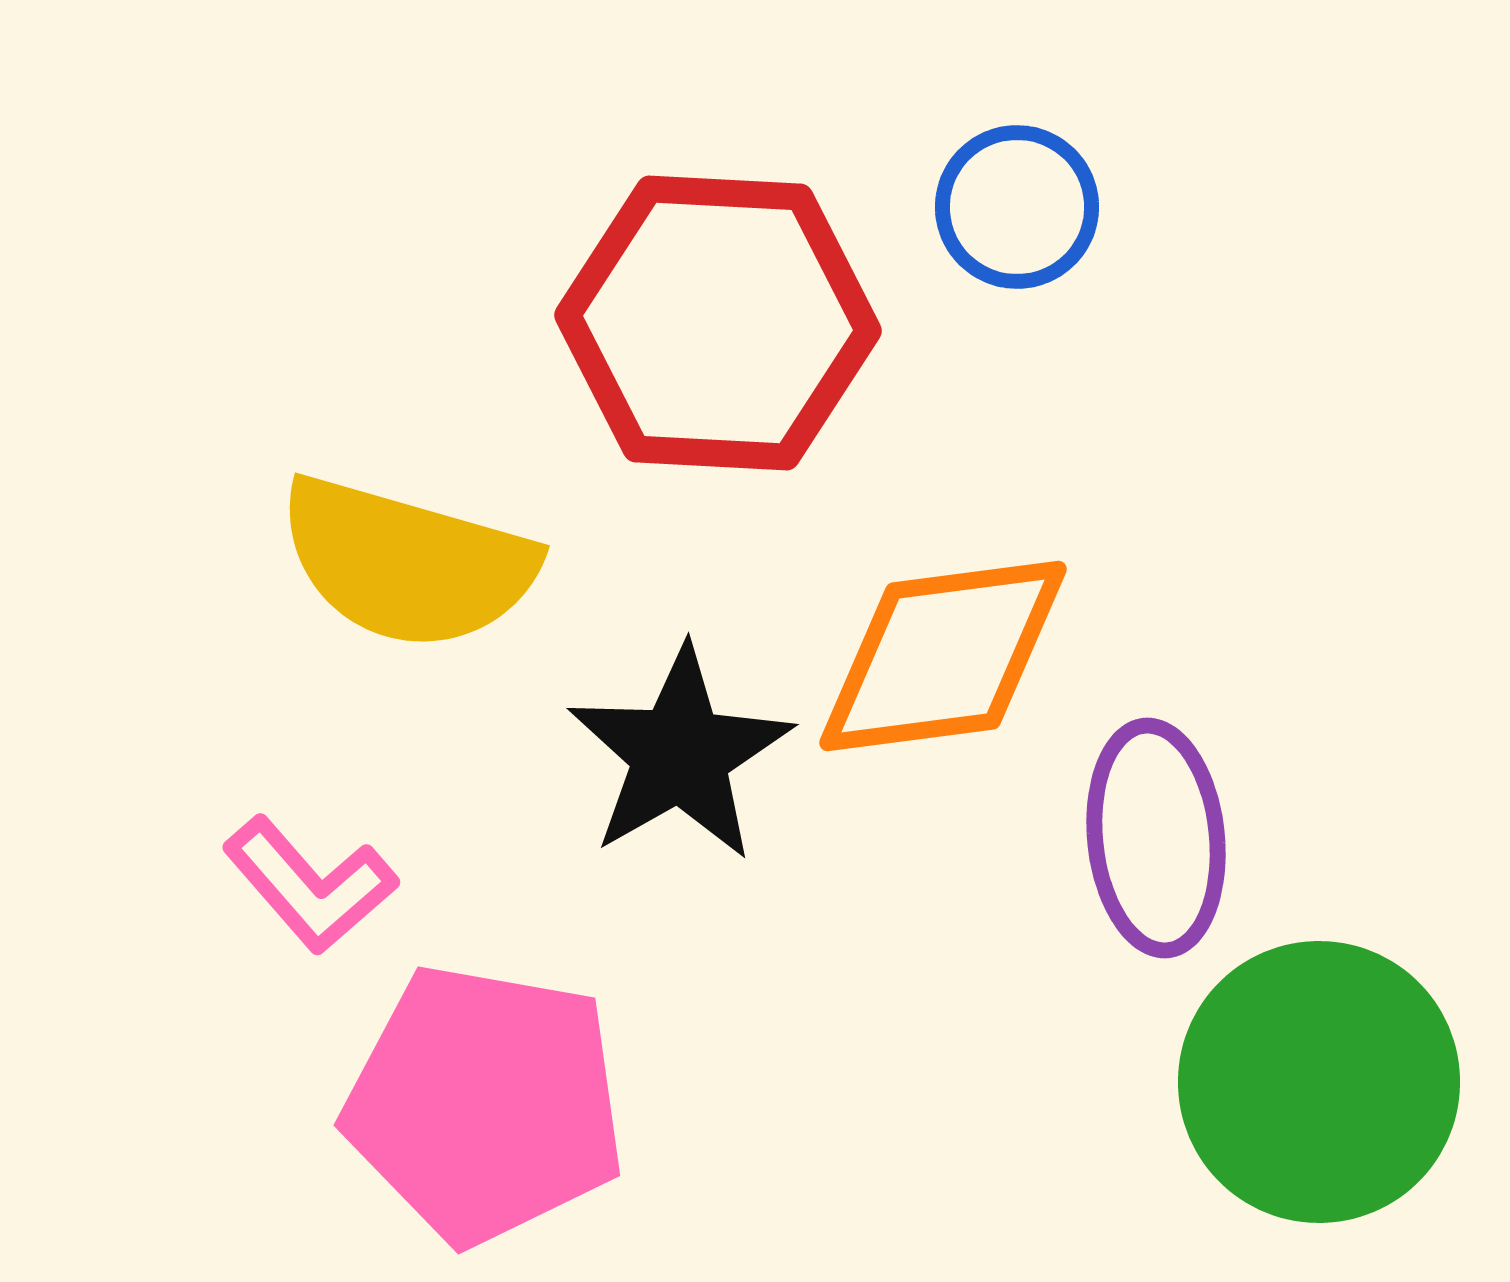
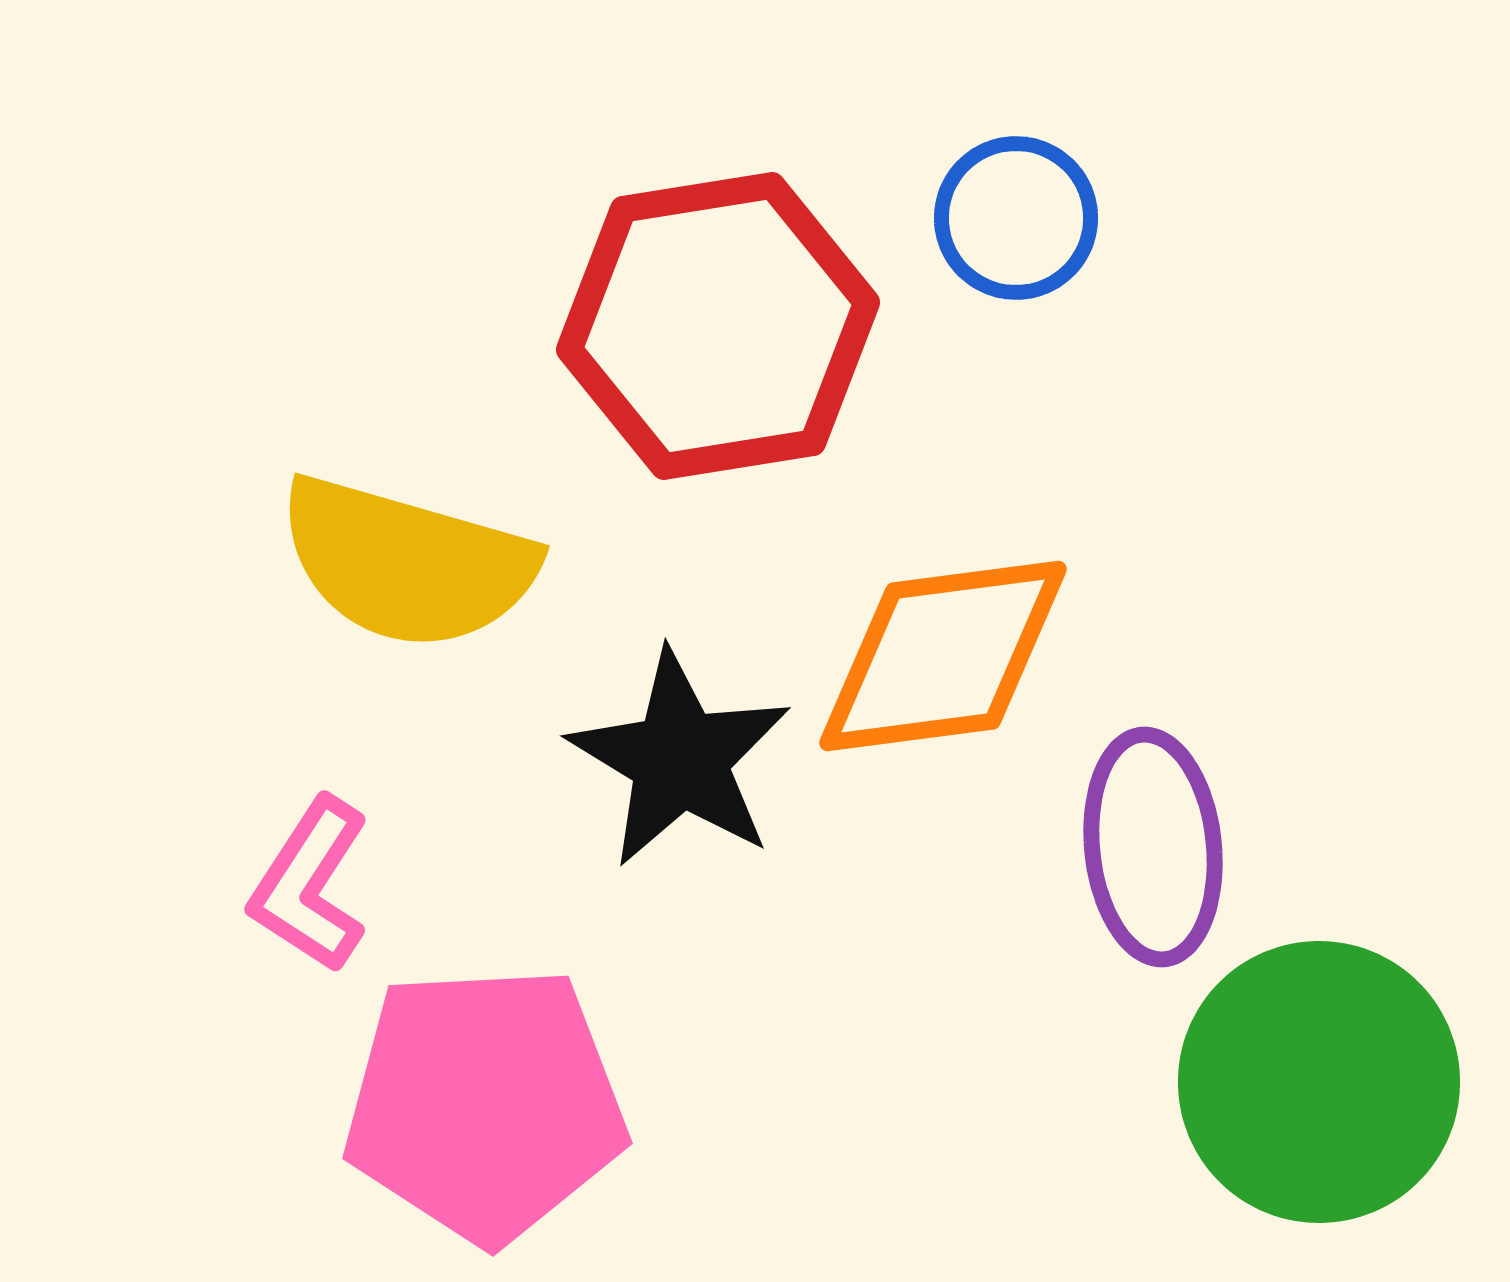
blue circle: moved 1 px left, 11 px down
red hexagon: moved 3 px down; rotated 12 degrees counterclockwise
black star: moved 5 px down; rotated 11 degrees counterclockwise
purple ellipse: moved 3 px left, 9 px down
pink L-shape: rotated 74 degrees clockwise
pink pentagon: rotated 13 degrees counterclockwise
